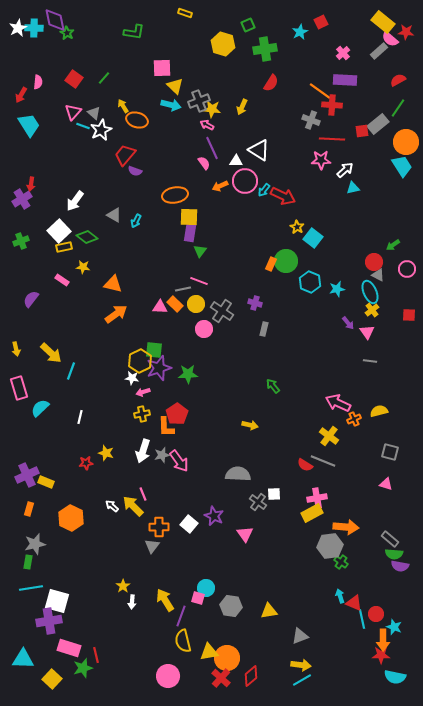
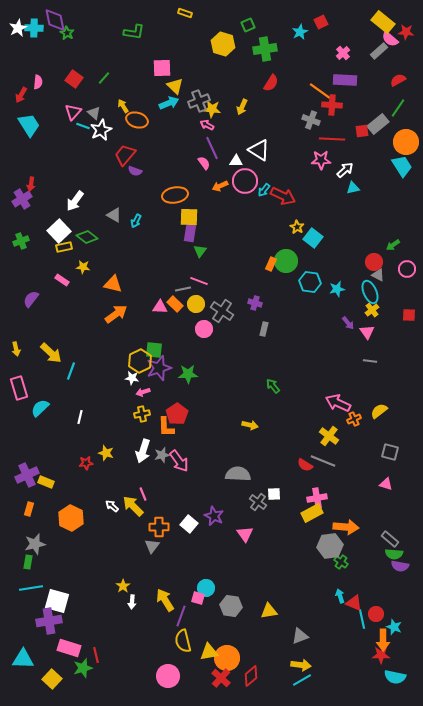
cyan arrow at (171, 105): moved 2 px left, 2 px up; rotated 36 degrees counterclockwise
cyan hexagon at (310, 282): rotated 15 degrees counterclockwise
yellow semicircle at (379, 411): rotated 24 degrees counterclockwise
